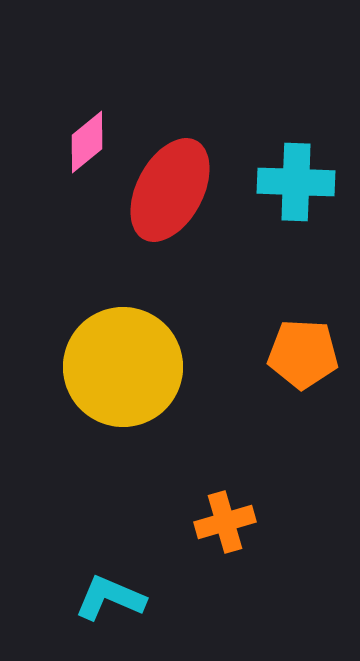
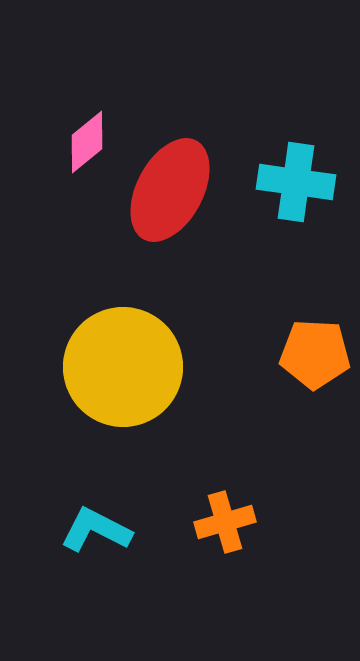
cyan cross: rotated 6 degrees clockwise
orange pentagon: moved 12 px right
cyan L-shape: moved 14 px left, 68 px up; rotated 4 degrees clockwise
